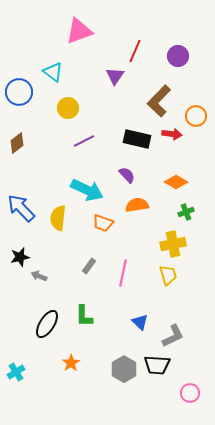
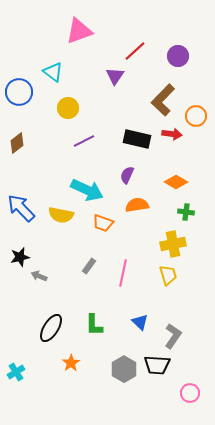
red line: rotated 25 degrees clockwise
brown L-shape: moved 4 px right, 1 px up
purple semicircle: rotated 114 degrees counterclockwise
green cross: rotated 28 degrees clockwise
yellow semicircle: moved 3 px right, 3 px up; rotated 85 degrees counterclockwise
green L-shape: moved 10 px right, 9 px down
black ellipse: moved 4 px right, 4 px down
gray L-shape: rotated 30 degrees counterclockwise
